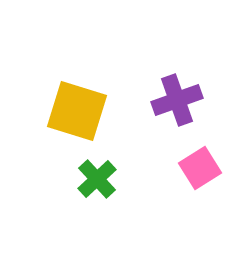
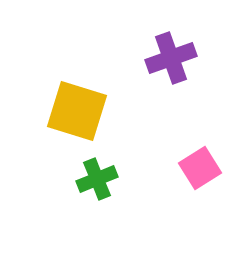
purple cross: moved 6 px left, 42 px up
green cross: rotated 21 degrees clockwise
